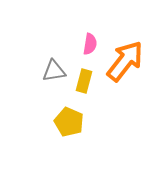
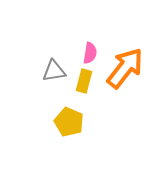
pink semicircle: moved 9 px down
orange arrow: moved 7 px down
